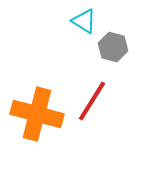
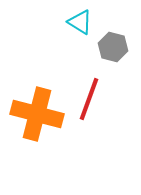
cyan triangle: moved 4 px left, 1 px down
red line: moved 3 px left, 2 px up; rotated 12 degrees counterclockwise
